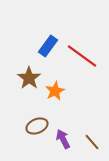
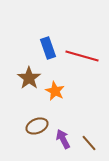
blue rectangle: moved 2 px down; rotated 55 degrees counterclockwise
red line: rotated 20 degrees counterclockwise
orange star: rotated 18 degrees counterclockwise
brown line: moved 3 px left, 1 px down
